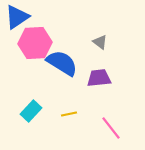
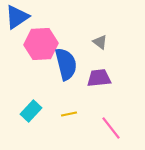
pink hexagon: moved 6 px right, 1 px down
blue semicircle: moved 4 px right, 1 px down; rotated 44 degrees clockwise
